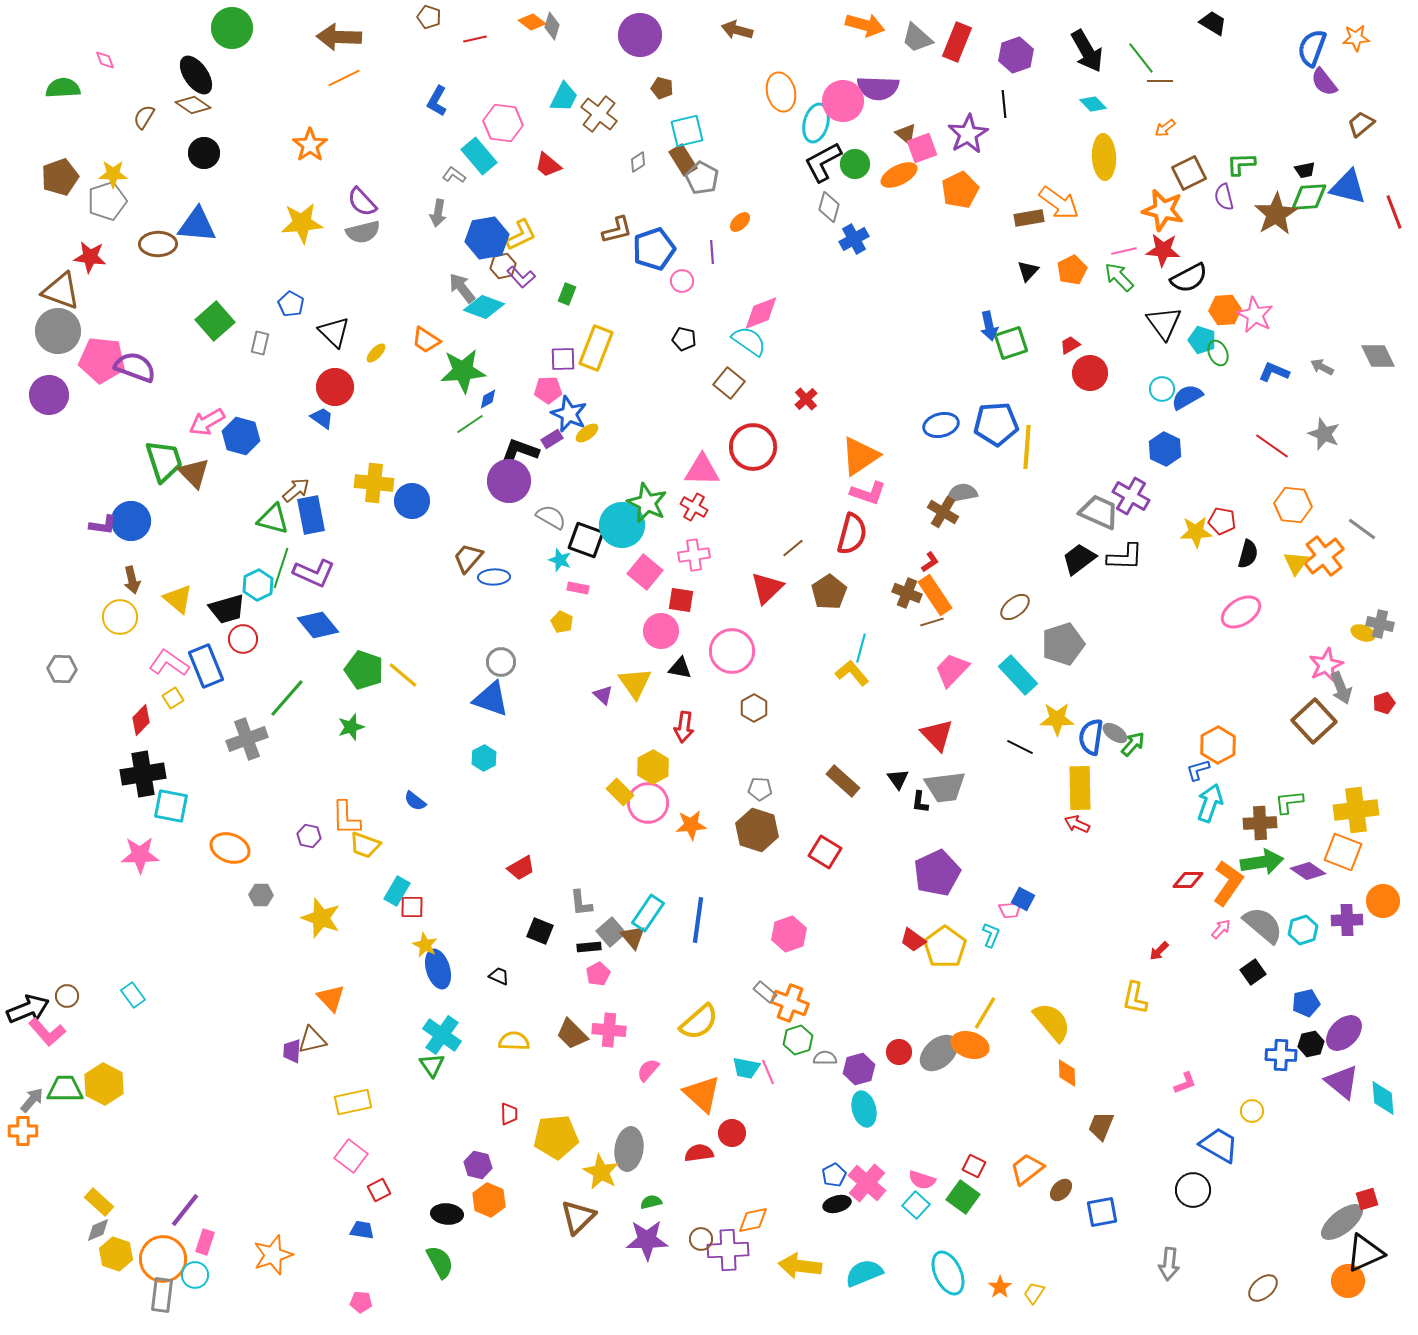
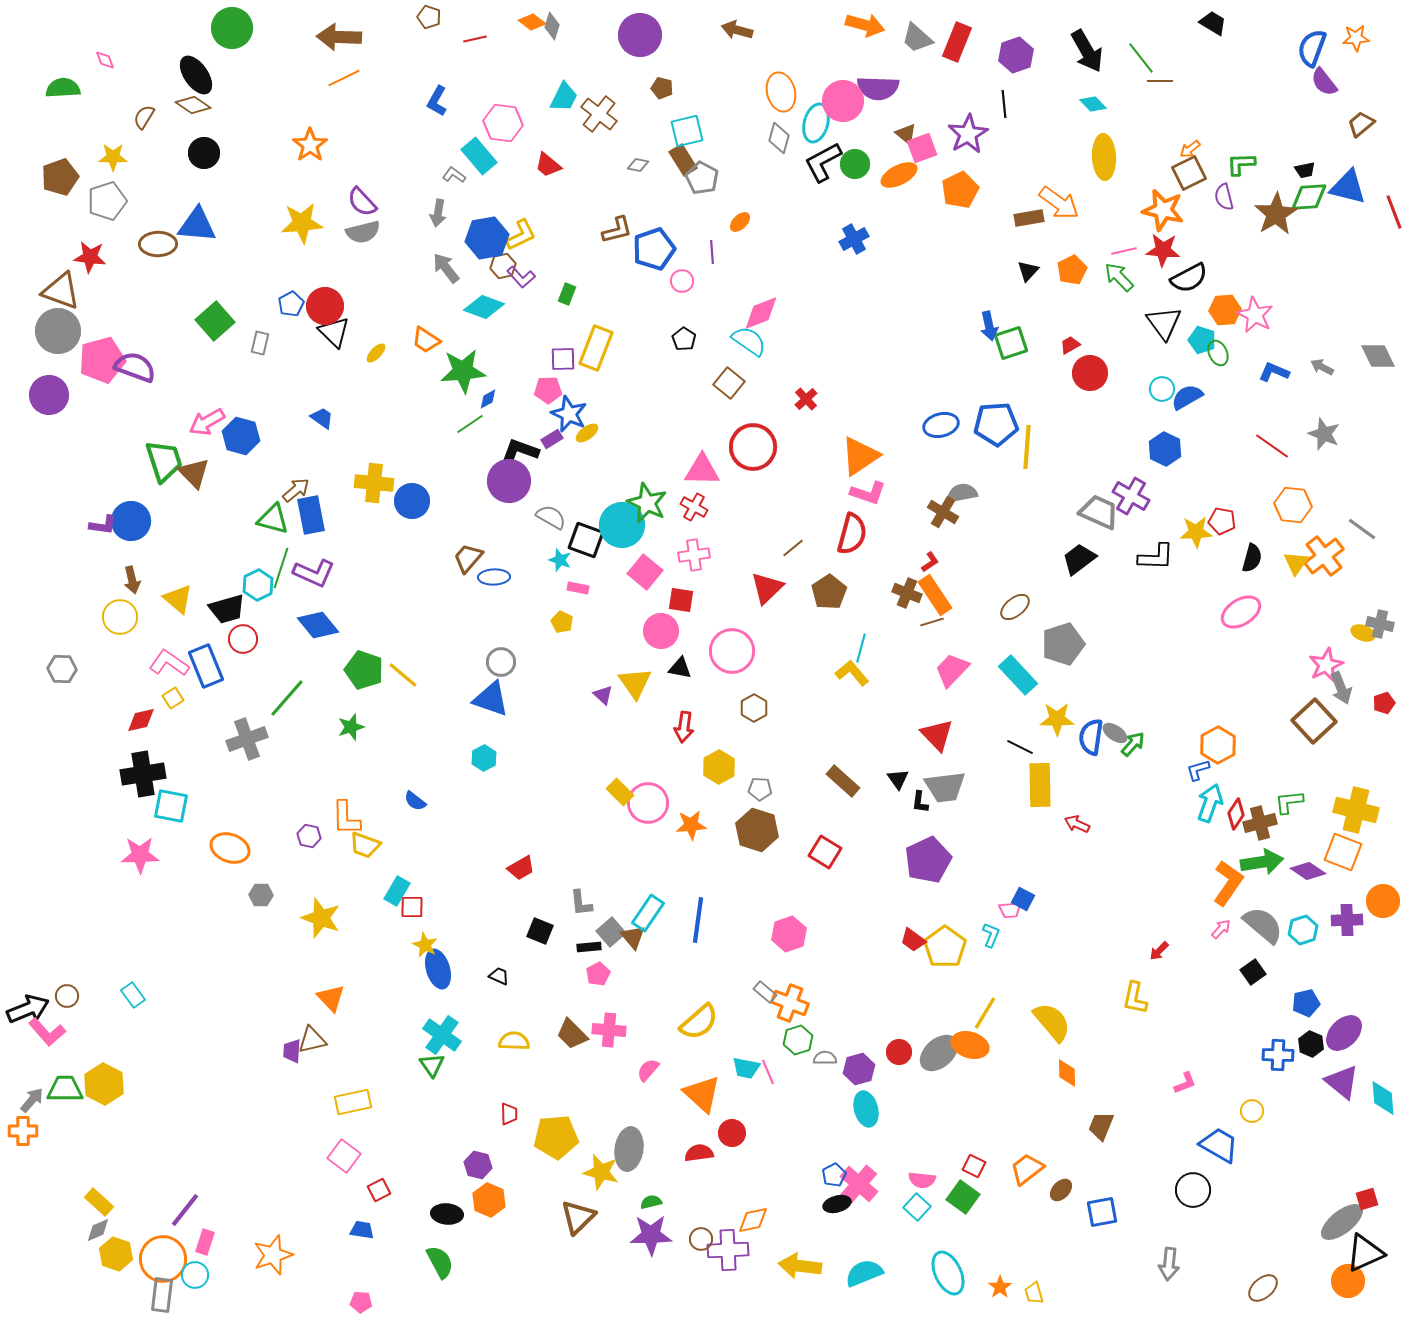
orange arrow at (1165, 128): moved 25 px right, 21 px down
gray diamond at (638, 162): moved 3 px down; rotated 45 degrees clockwise
yellow star at (113, 174): moved 17 px up
gray diamond at (829, 207): moved 50 px left, 69 px up
gray arrow at (462, 288): moved 16 px left, 20 px up
blue pentagon at (291, 304): rotated 15 degrees clockwise
black pentagon at (684, 339): rotated 20 degrees clockwise
pink pentagon at (102, 360): rotated 21 degrees counterclockwise
red circle at (335, 387): moved 10 px left, 81 px up
black semicircle at (1248, 554): moved 4 px right, 4 px down
black L-shape at (1125, 557): moved 31 px right
red diamond at (141, 720): rotated 32 degrees clockwise
yellow hexagon at (653, 767): moved 66 px right
yellow rectangle at (1080, 788): moved 40 px left, 3 px up
yellow cross at (1356, 810): rotated 21 degrees clockwise
brown cross at (1260, 823): rotated 12 degrees counterclockwise
purple pentagon at (937, 873): moved 9 px left, 13 px up
red diamond at (1188, 880): moved 48 px right, 66 px up; rotated 56 degrees counterclockwise
black hexagon at (1311, 1044): rotated 25 degrees counterclockwise
blue cross at (1281, 1055): moved 3 px left
cyan ellipse at (864, 1109): moved 2 px right
pink square at (351, 1156): moved 7 px left
yellow star at (601, 1172): rotated 15 degrees counterclockwise
pink semicircle at (922, 1180): rotated 12 degrees counterclockwise
pink cross at (867, 1183): moved 8 px left, 1 px down
cyan square at (916, 1205): moved 1 px right, 2 px down
purple star at (647, 1240): moved 4 px right, 5 px up
yellow trapezoid at (1034, 1293): rotated 50 degrees counterclockwise
